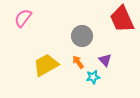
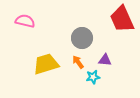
pink semicircle: moved 2 px right, 3 px down; rotated 66 degrees clockwise
gray circle: moved 2 px down
purple triangle: rotated 40 degrees counterclockwise
yellow trapezoid: moved 1 px up; rotated 12 degrees clockwise
